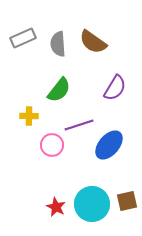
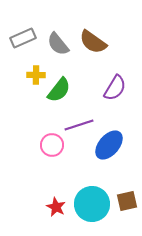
gray semicircle: rotated 35 degrees counterclockwise
yellow cross: moved 7 px right, 41 px up
